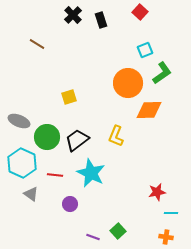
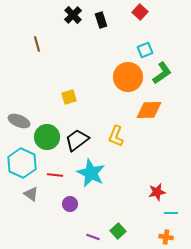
brown line: rotated 42 degrees clockwise
orange circle: moved 6 px up
